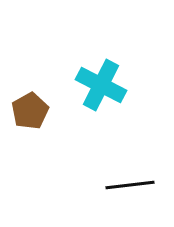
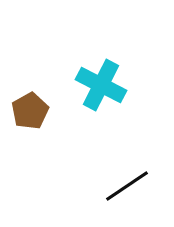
black line: moved 3 px left, 1 px down; rotated 27 degrees counterclockwise
